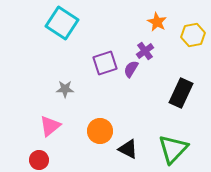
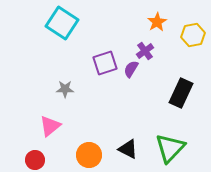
orange star: rotated 12 degrees clockwise
orange circle: moved 11 px left, 24 px down
green triangle: moved 3 px left, 1 px up
red circle: moved 4 px left
